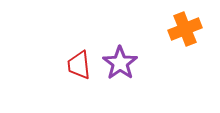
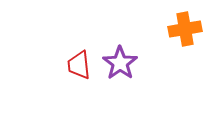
orange cross: rotated 12 degrees clockwise
